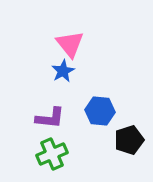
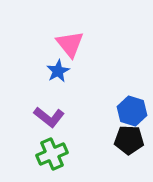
blue star: moved 5 px left
blue hexagon: moved 32 px right; rotated 12 degrees clockwise
purple L-shape: moved 1 px left, 1 px up; rotated 32 degrees clockwise
black pentagon: rotated 20 degrees clockwise
